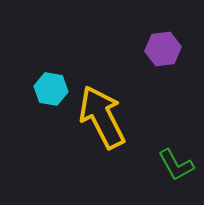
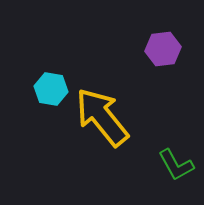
yellow arrow: rotated 12 degrees counterclockwise
